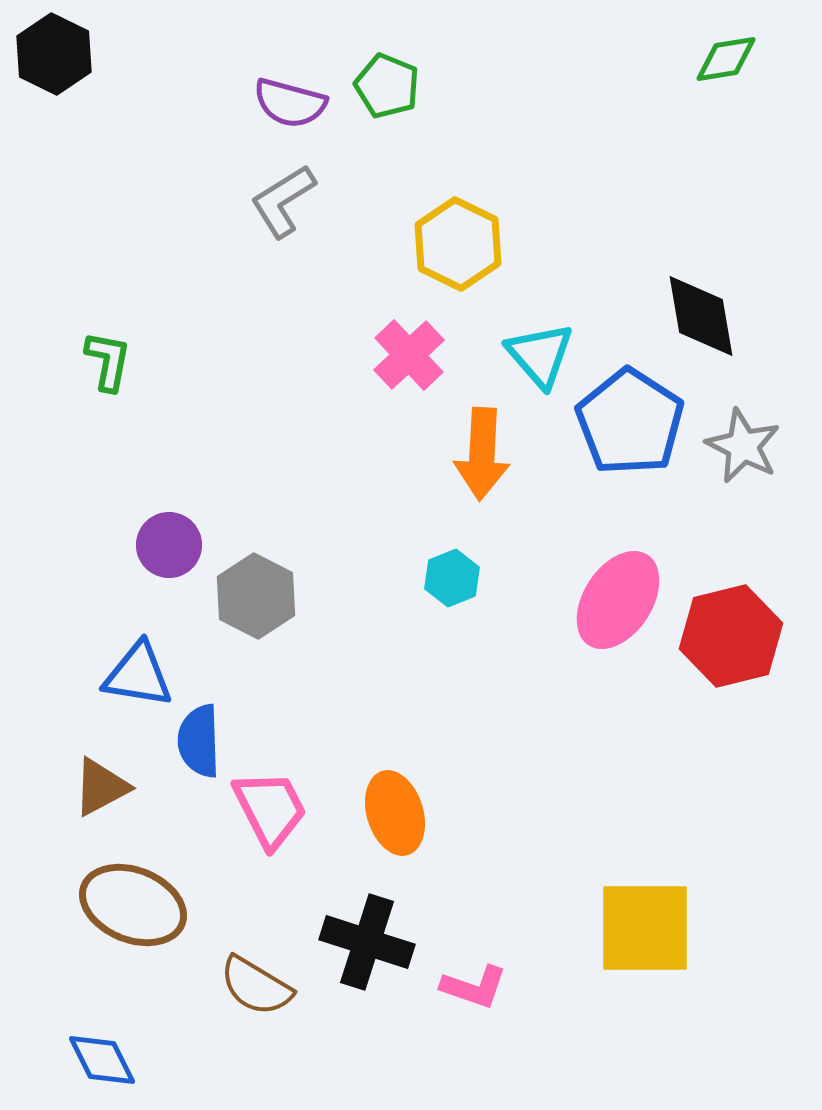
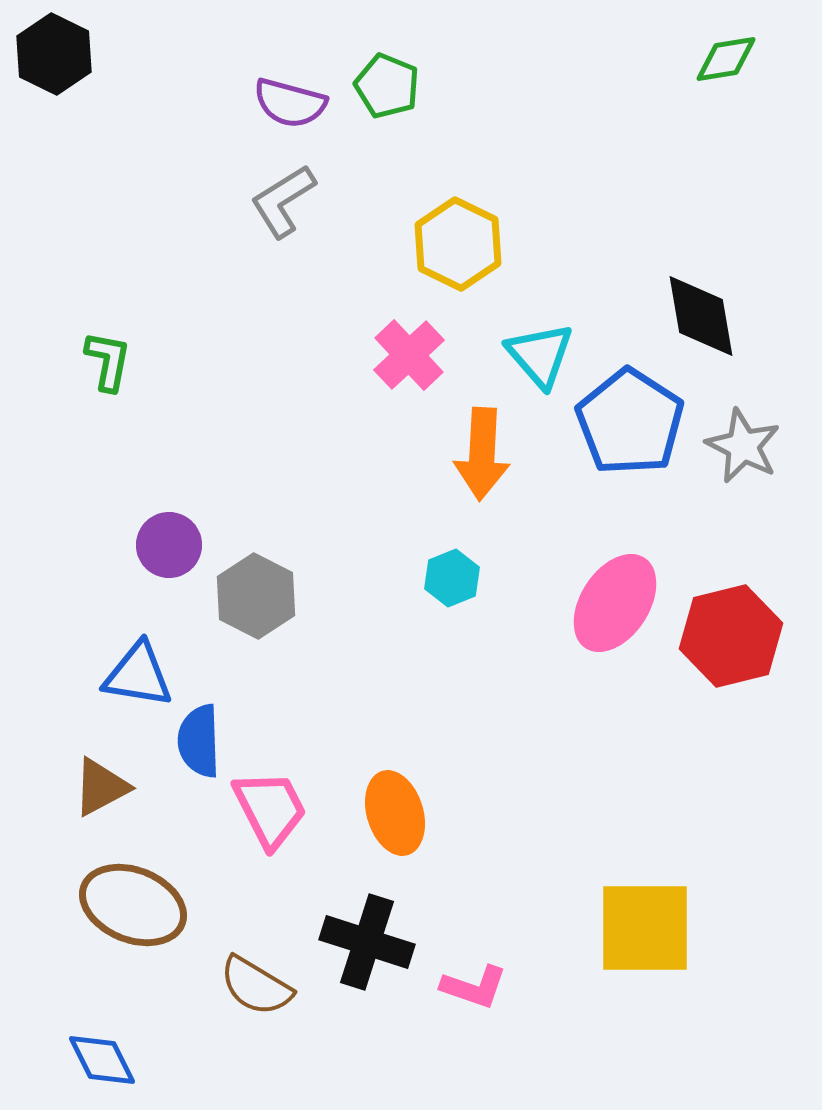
pink ellipse: moved 3 px left, 3 px down
